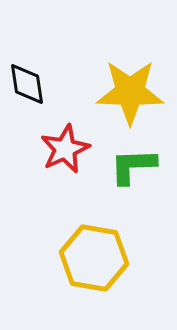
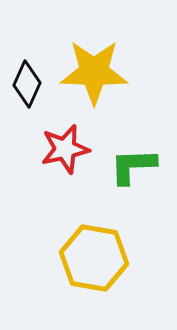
black diamond: rotated 33 degrees clockwise
yellow star: moved 36 px left, 20 px up
red star: rotated 12 degrees clockwise
